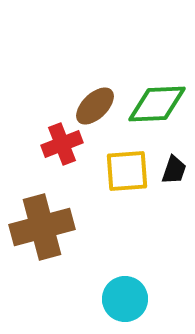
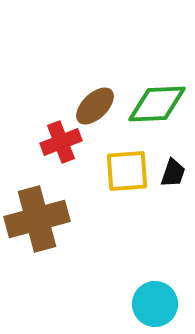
red cross: moved 1 px left, 2 px up
black trapezoid: moved 1 px left, 3 px down
brown cross: moved 5 px left, 8 px up
cyan circle: moved 30 px right, 5 px down
